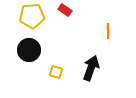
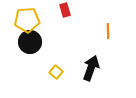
red rectangle: rotated 40 degrees clockwise
yellow pentagon: moved 5 px left, 4 px down
black circle: moved 1 px right, 8 px up
yellow square: rotated 24 degrees clockwise
